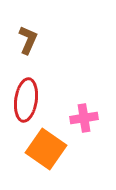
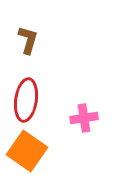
brown L-shape: rotated 8 degrees counterclockwise
orange square: moved 19 px left, 2 px down
